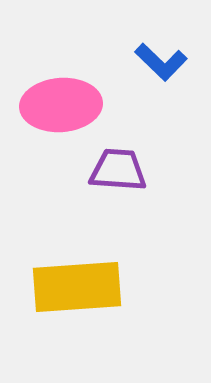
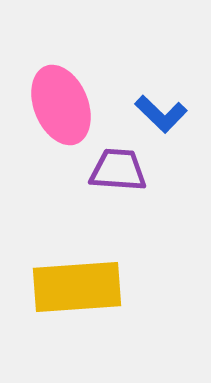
blue L-shape: moved 52 px down
pink ellipse: rotated 72 degrees clockwise
